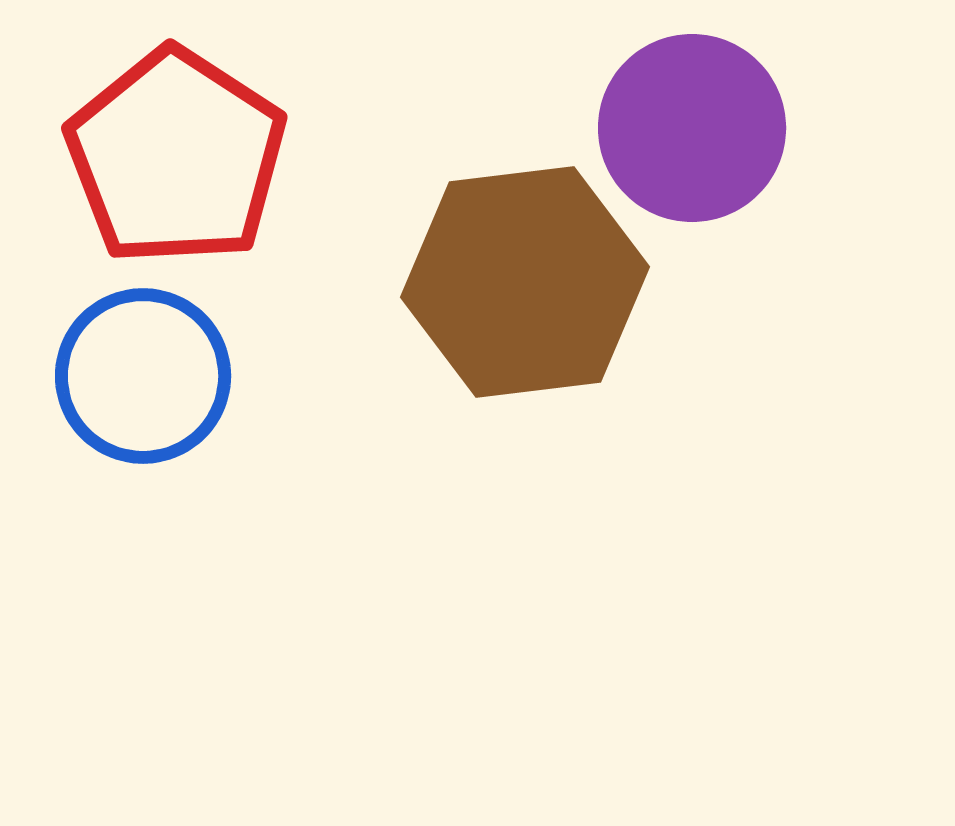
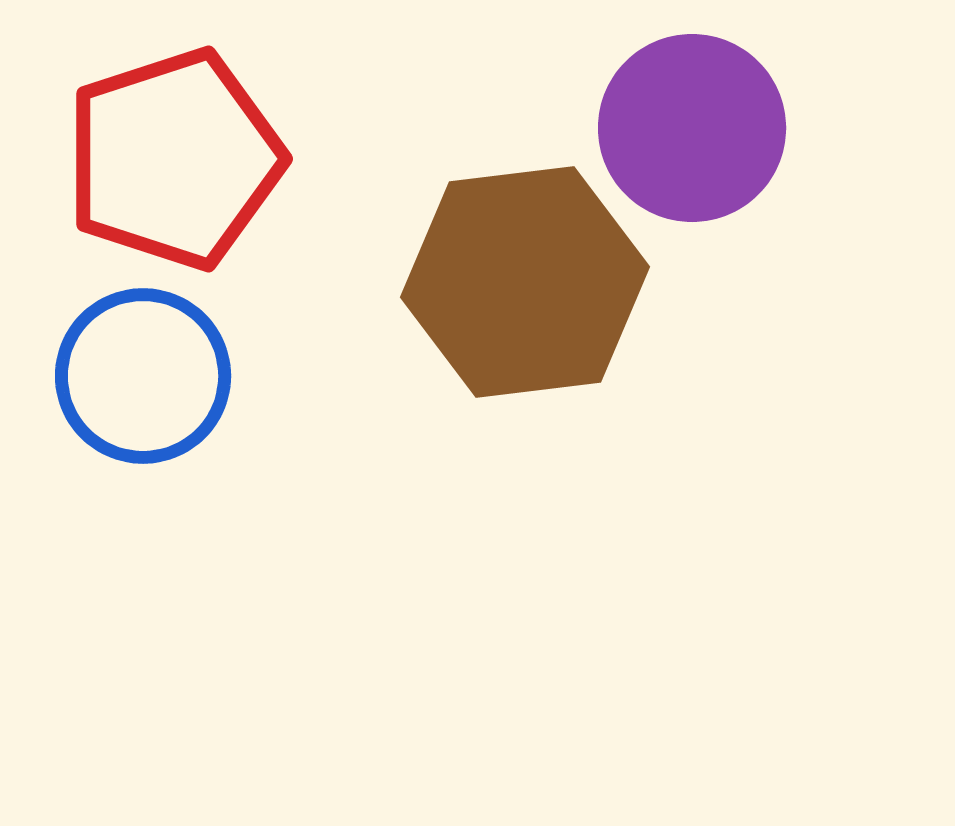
red pentagon: moved 2 px left, 2 px down; rotated 21 degrees clockwise
